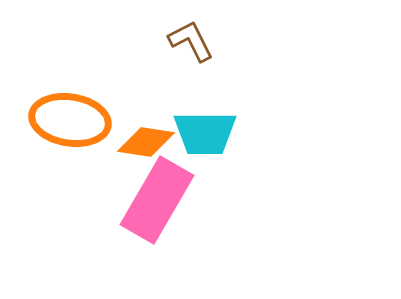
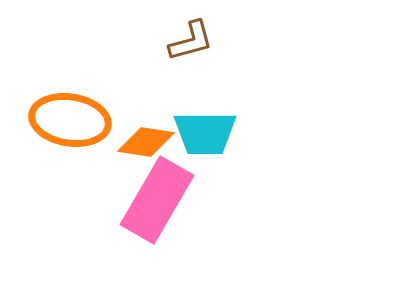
brown L-shape: rotated 102 degrees clockwise
